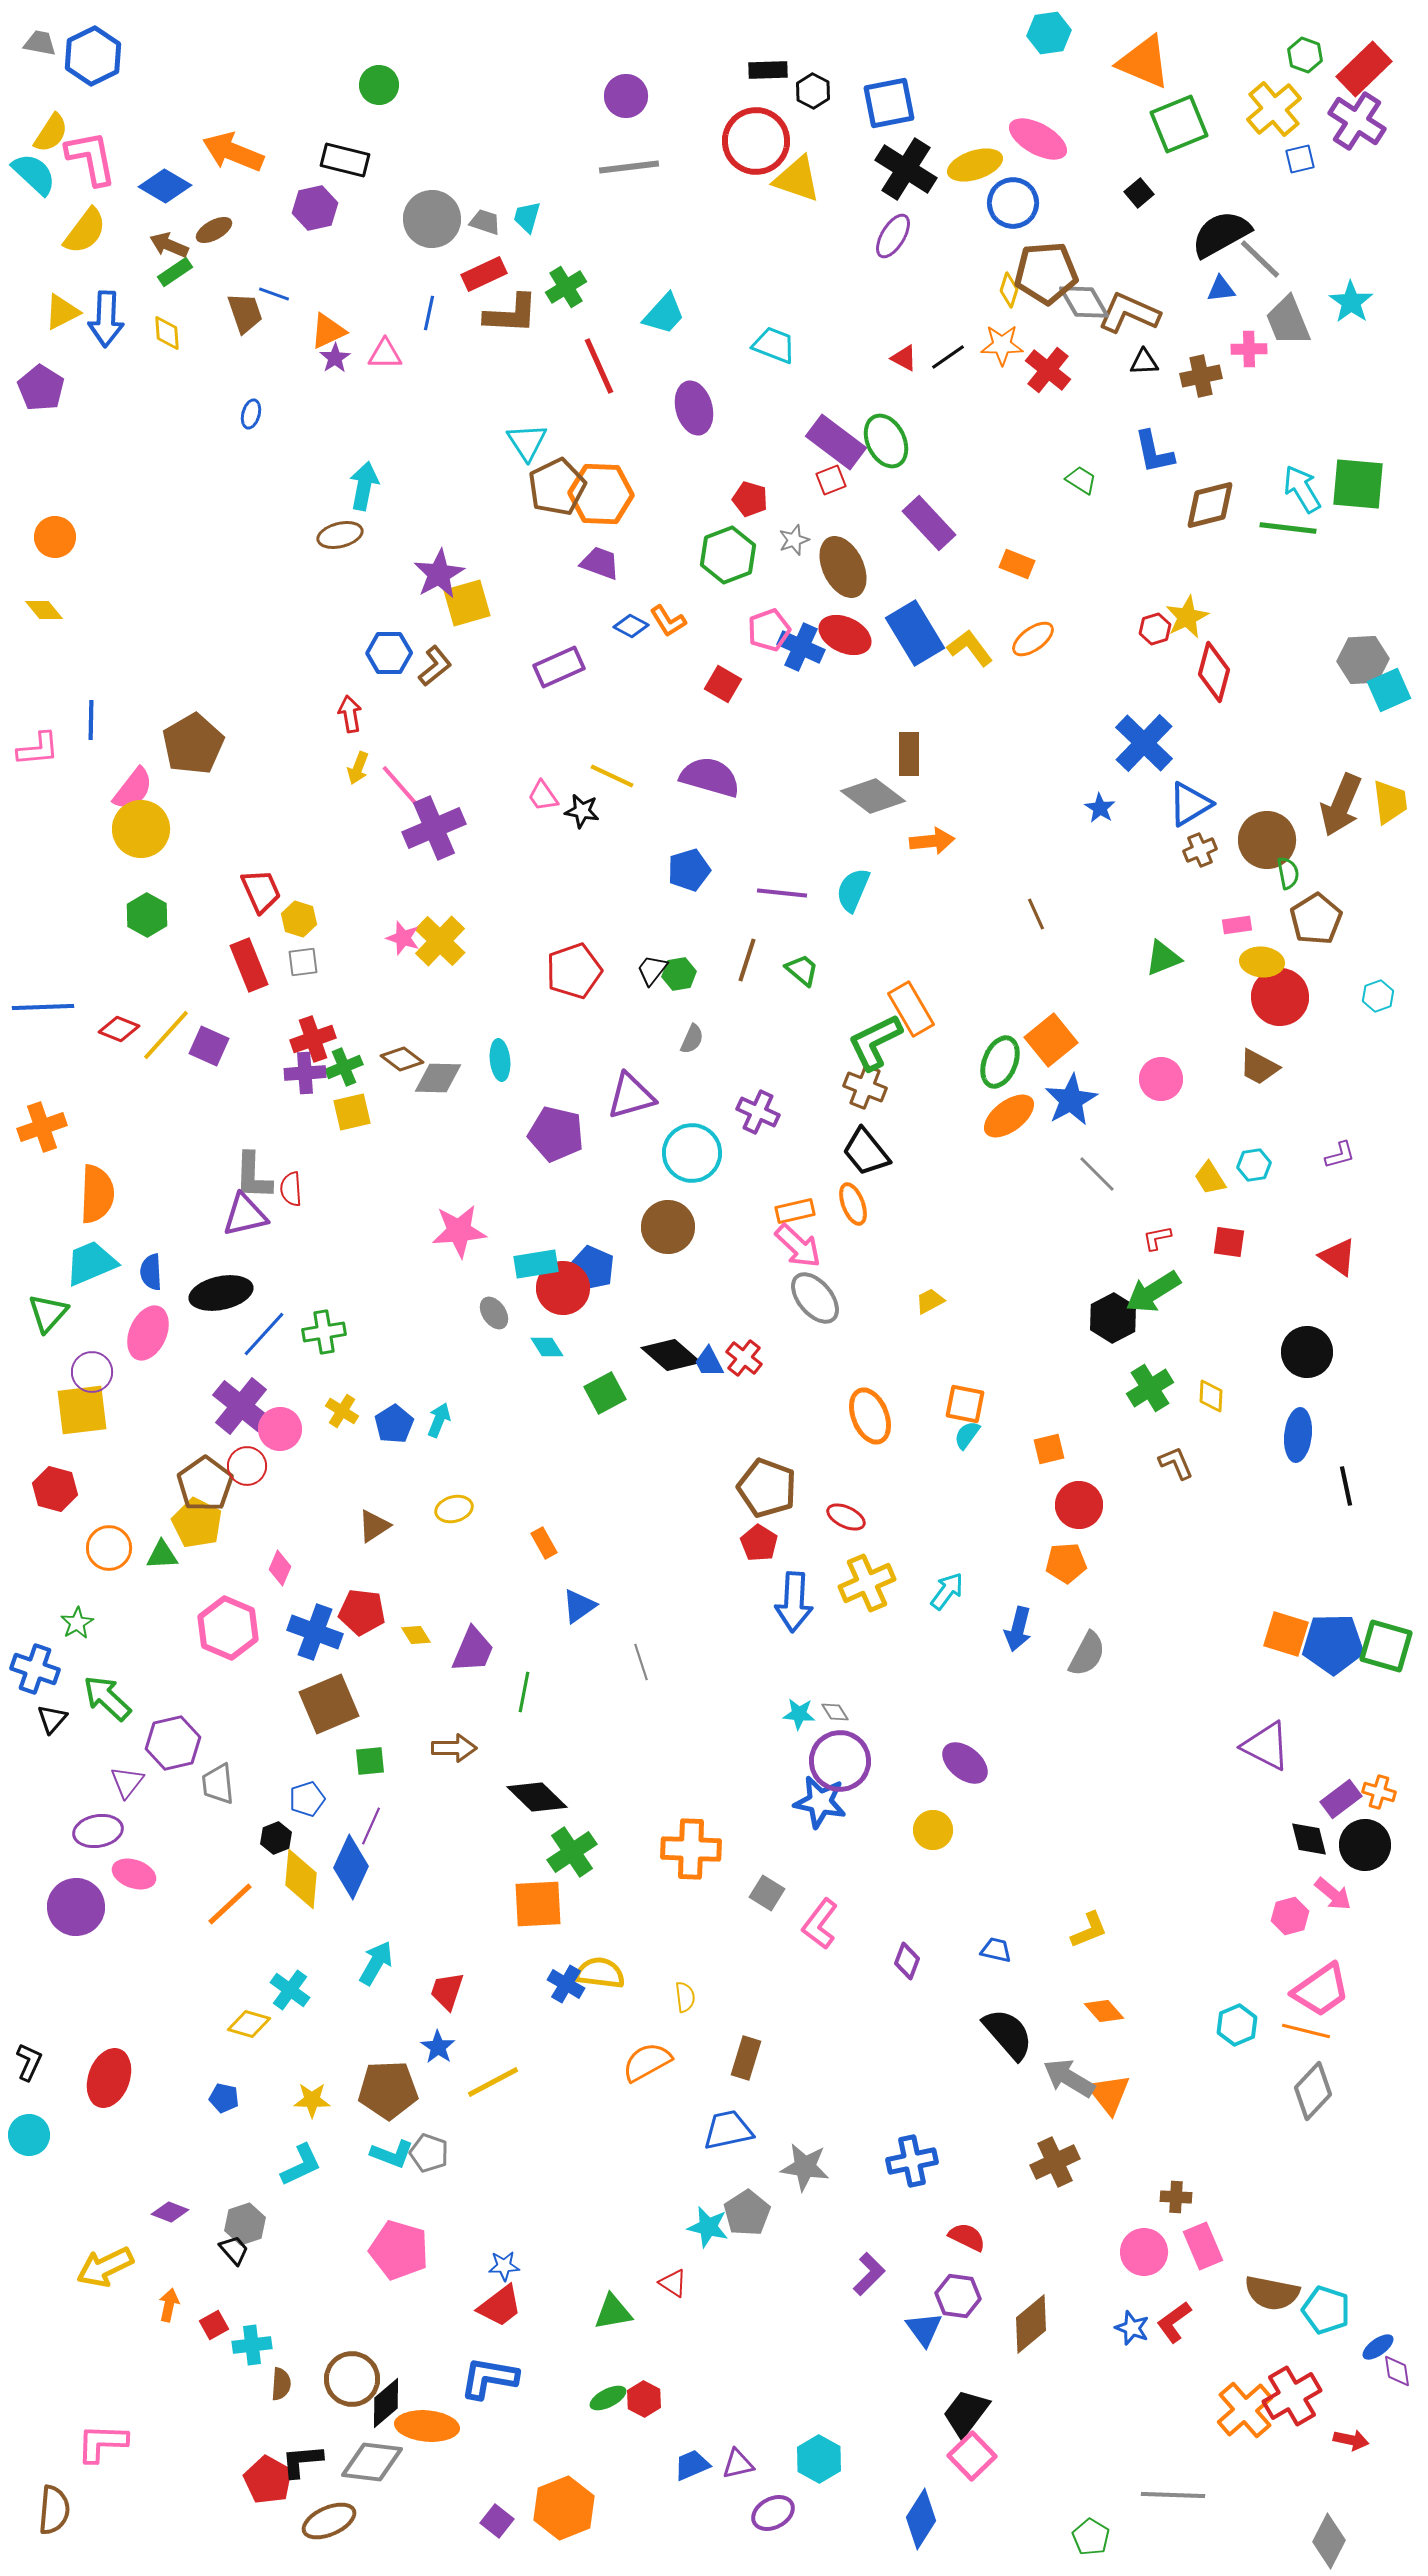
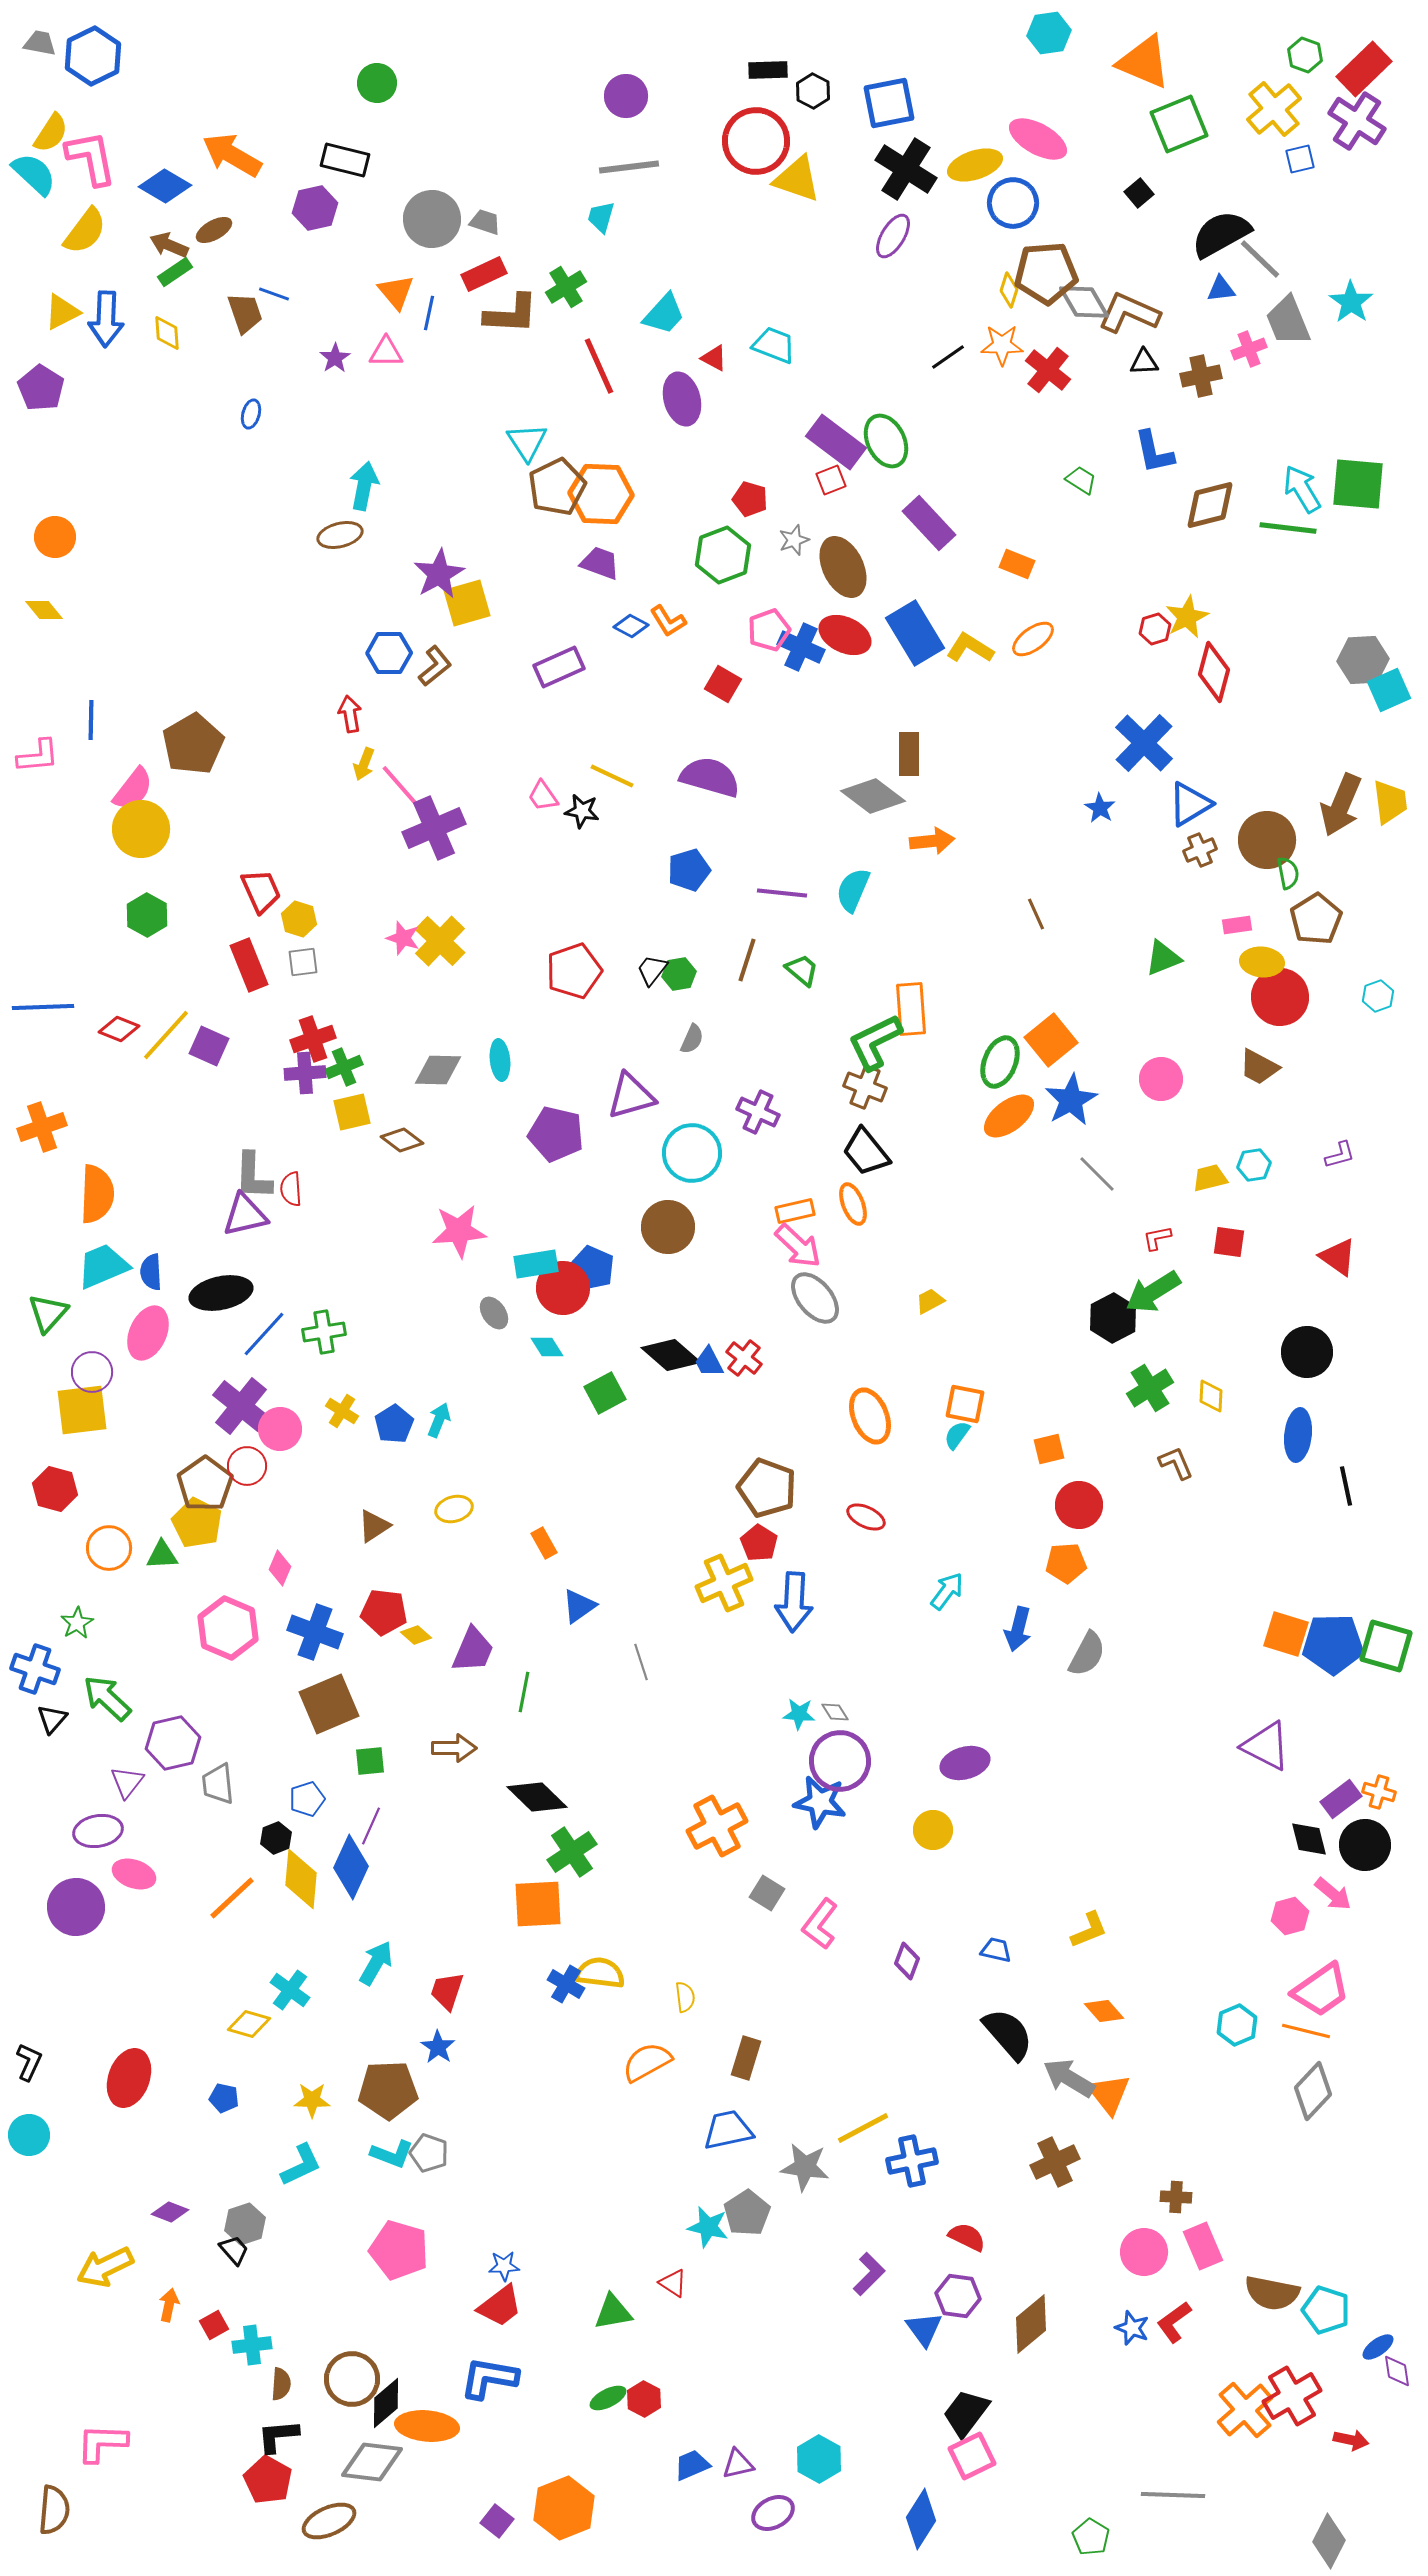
green circle at (379, 85): moved 2 px left, 2 px up
orange arrow at (233, 152): moved 1 px left, 3 px down; rotated 8 degrees clockwise
cyan trapezoid at (527, 217): moved 74 px right
orange triangle at (328, 331): moved 68 px right, 39 px up; rotated 45 degrees counterclockwise
pink cross at (1249, 349): rotated 20 degrees counterclockwise
pink triangle at (385, 354): moved 1 px right, 2 px up
red triangle at (904, 358): moved 190 px left
purple ellipse at (694, 408): moved 12 px left, 9 px up
green hexagon at (728, 555): moved 5 px left
yellow L-shape at (970, 648): rotated 21 degrees counterclockwise
pink L-shape at (38, 749): moved 7 px down
yellow arrow at (358, 768): moved 6 px right, 4 px up
orange rectangle at (911, 1009): rotated 26 degrees clockwise
brown diamond at (402, 1059): moved 81 px down
gray diamond at (438, 1078): moved 8 px up
yellow trapezoid at (1210, 1178): rotated 108 degrees clockwise
cyan trapezoid at (91, 1263): moved 12 px right, 3 px down
cyan semicircle at (967, 1435): moved 10 px left
red ellipse at (846, 1517): moved 20 px right
yellow cross at (867, 1583): moved 143 px left
red pentagon at (362, 1612): moved 22 px right
yellow diamond at (416, 1635): rotated 16 degrees counterclockwise
purple ellipse at (965, 1763): rotated 54 degrees counterclockwise
orange cross at (691, 1849): moved 26 px right, 23 px up; rotated 30 degrees counterclockwise
orange line at (230, 1904): moved 2 px right, 6 px up
red ellipse at (109, 2078): moved 20 px right
yellow line at (493, 2082): moved 370 px right, 46 px down
pink square at (972, 2456): rotated 18 degrees clockwise
black L-shape at (302, 2461): moved 24 px left, 25 px up
